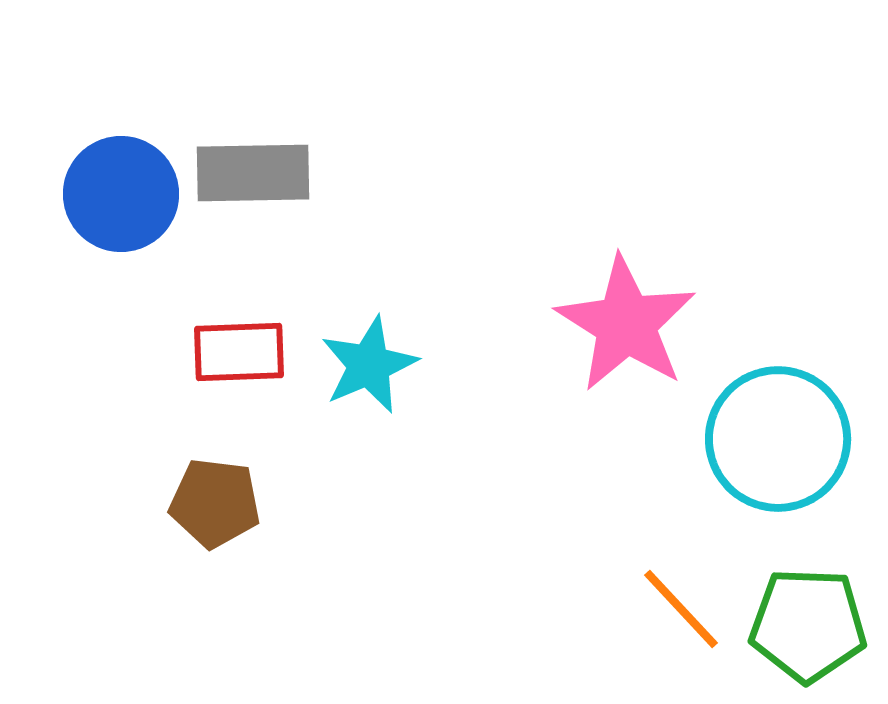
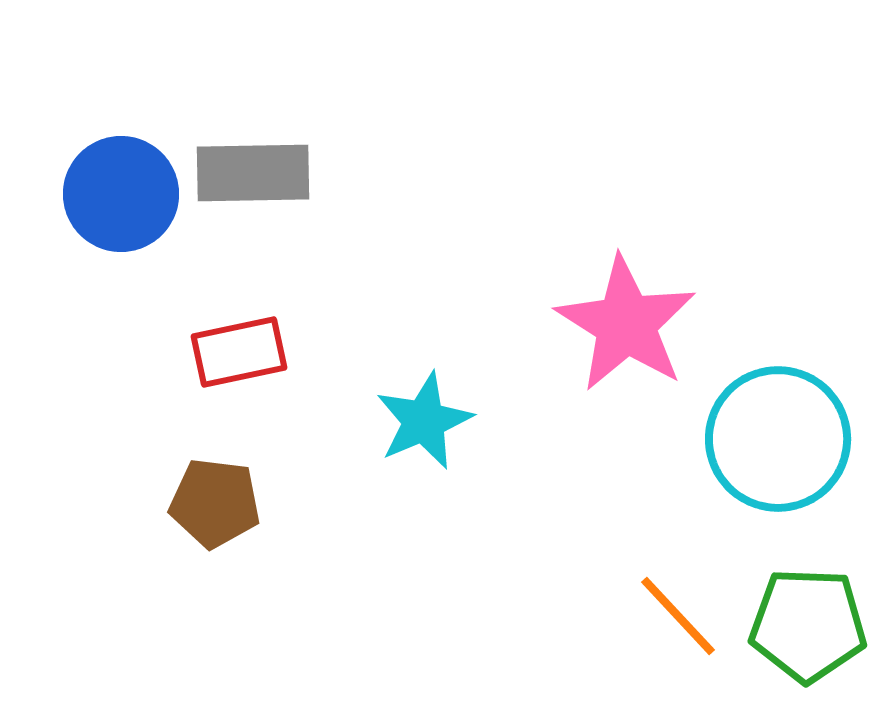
red rectangle: rotated 10 degrees counterclockwise
cyan star: moved 55 px right, 56 px down
orange line: moved 3 px left, 7 px down
